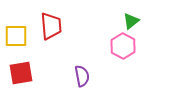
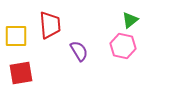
green triangle: moved 1 px left, 1 px up
red trapezoid: moved 1 px left, 1 px up
pink hexagon: rotated 15 degrees counterclockwise
purple semicircle: moved 3 px left, 25 px up; rotated 20 degrees counterclockwise
